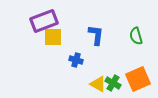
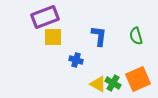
purple rectangle: moved 1 px right, 4 px up
blue L-shape: moved 3 px right, 1 px down
